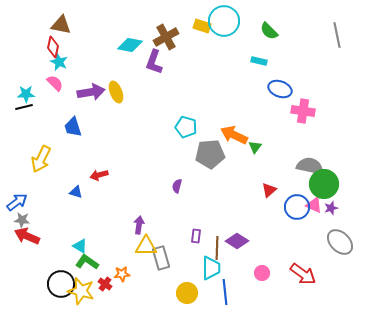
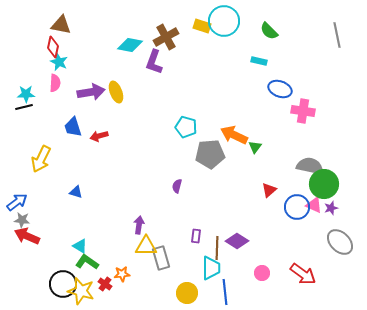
pink semicircle at (55, 83): rotated 48 degrees clockwise
red arrow at (99, 175): moved 39 px up
black circle at (61, 284): moved 2 px right
